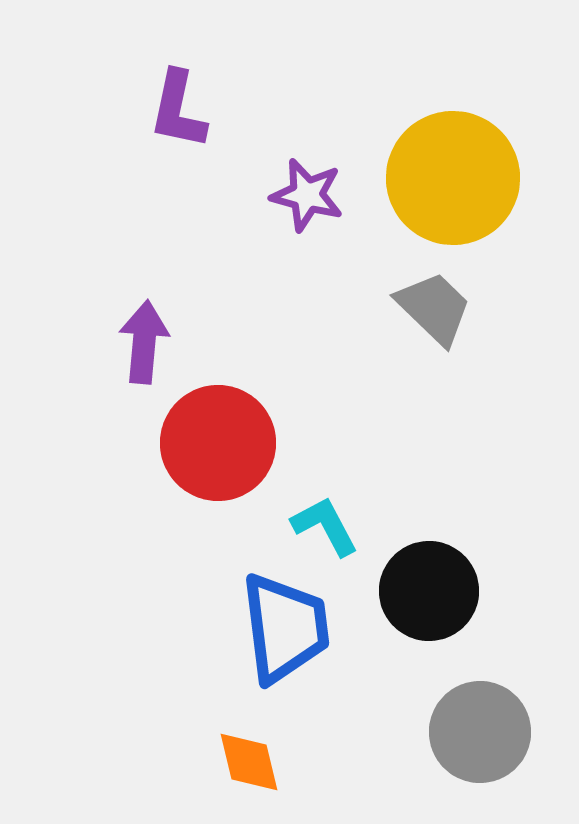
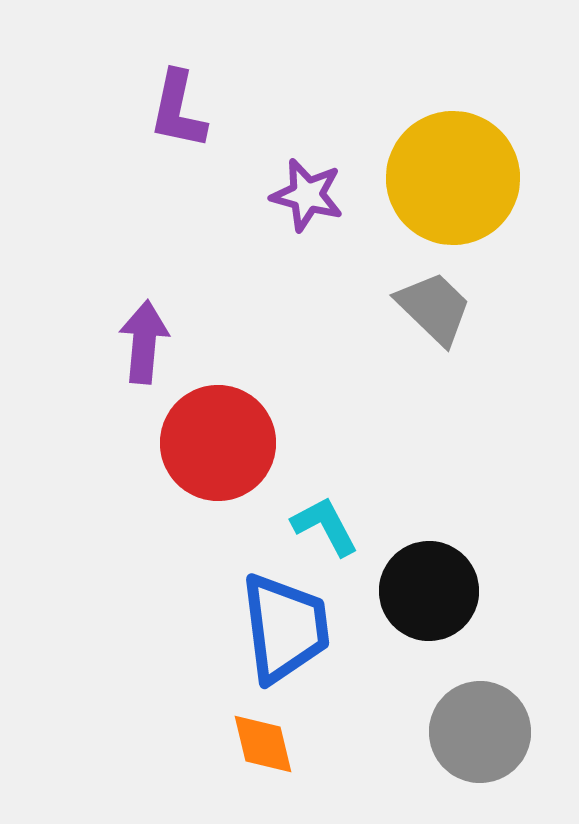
orange diamond: moved 14 px right, 18 px up
